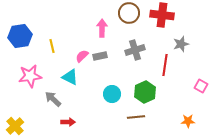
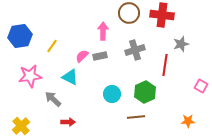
pink arrow: moved 1 px right, 3 px down
yellow line: rotated 48 degrees clockwise
yellow cross: moved 6 px right
